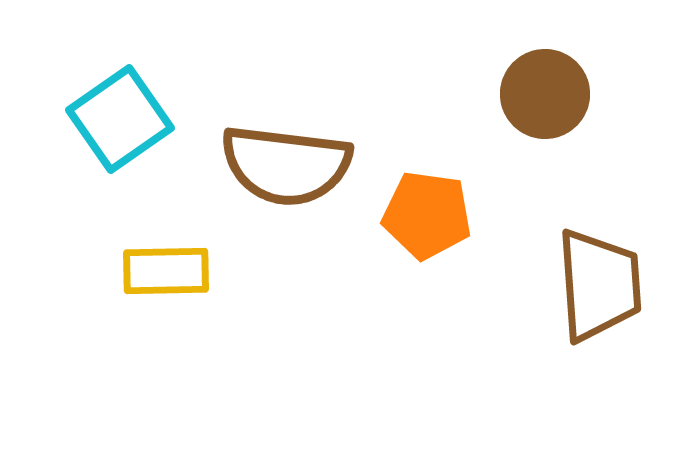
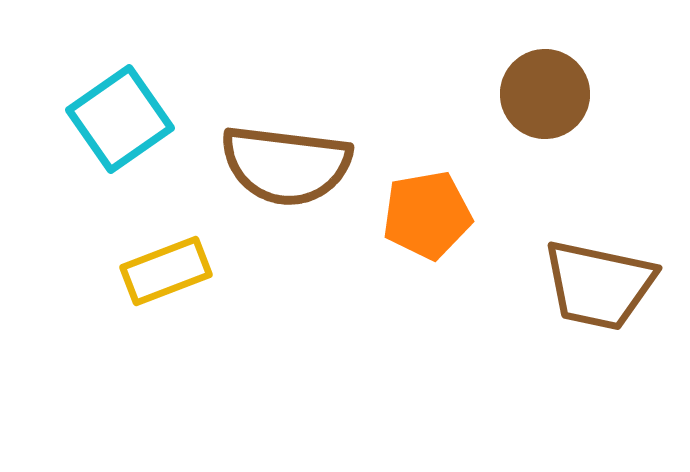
orange pentagon: rotated 18 degrees counterclockwise
yellow rectangle: rotated 20 degrees counterclockwise
brown trapezoid: rotated 106 degrees clockwise
